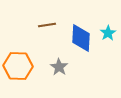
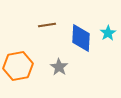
orange hexagon: rotated 12 degrees counterclockwise
